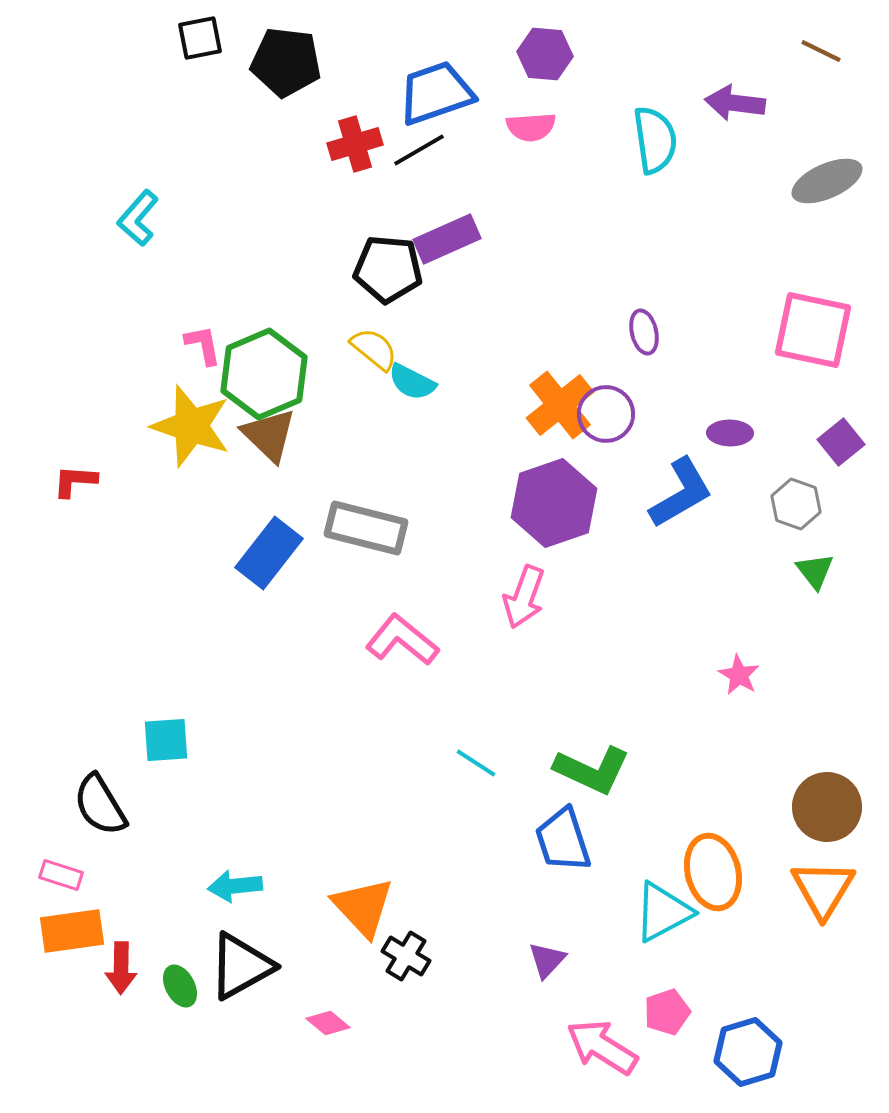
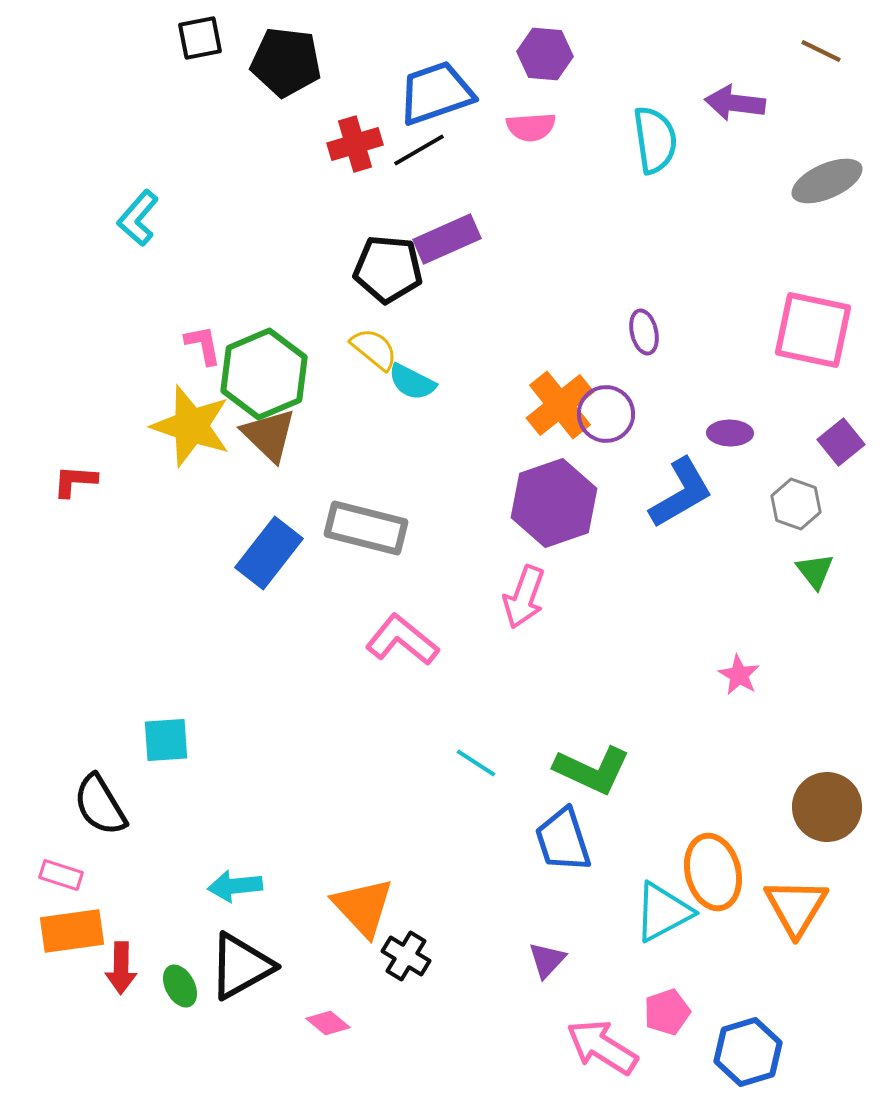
orange triangle at (823, 889): moved 27 px left, 18 px down
